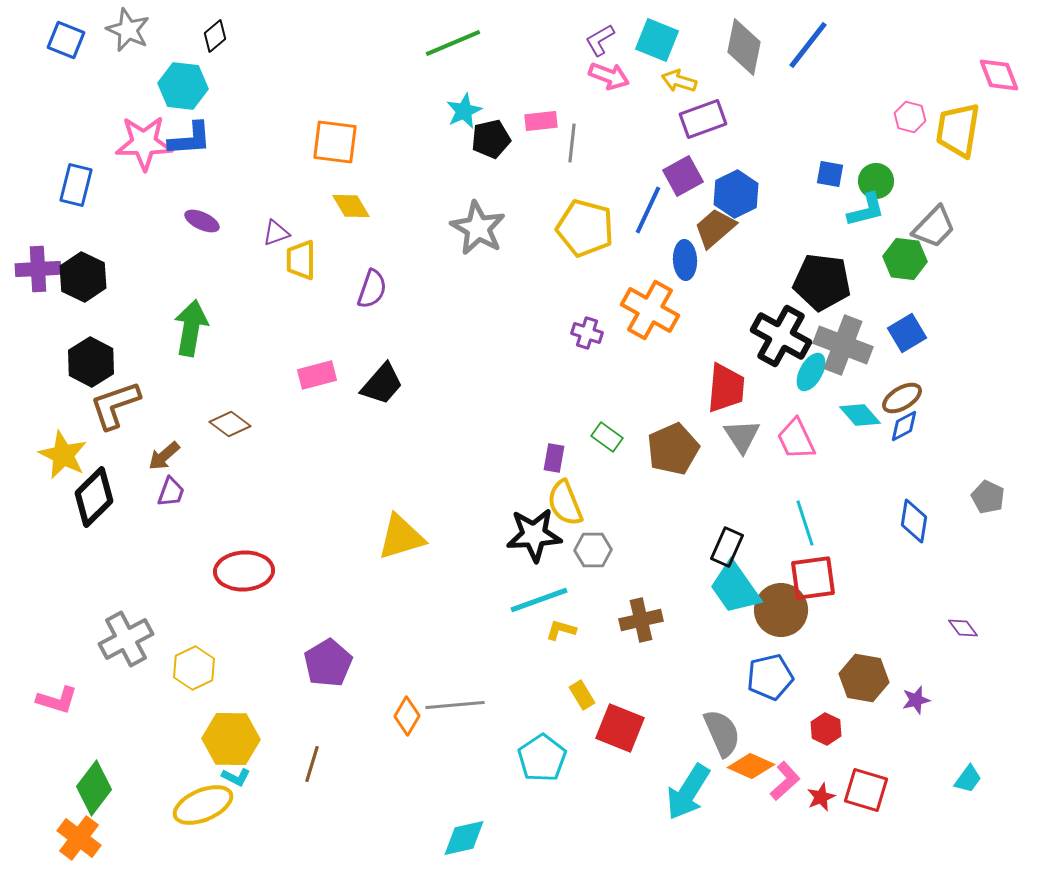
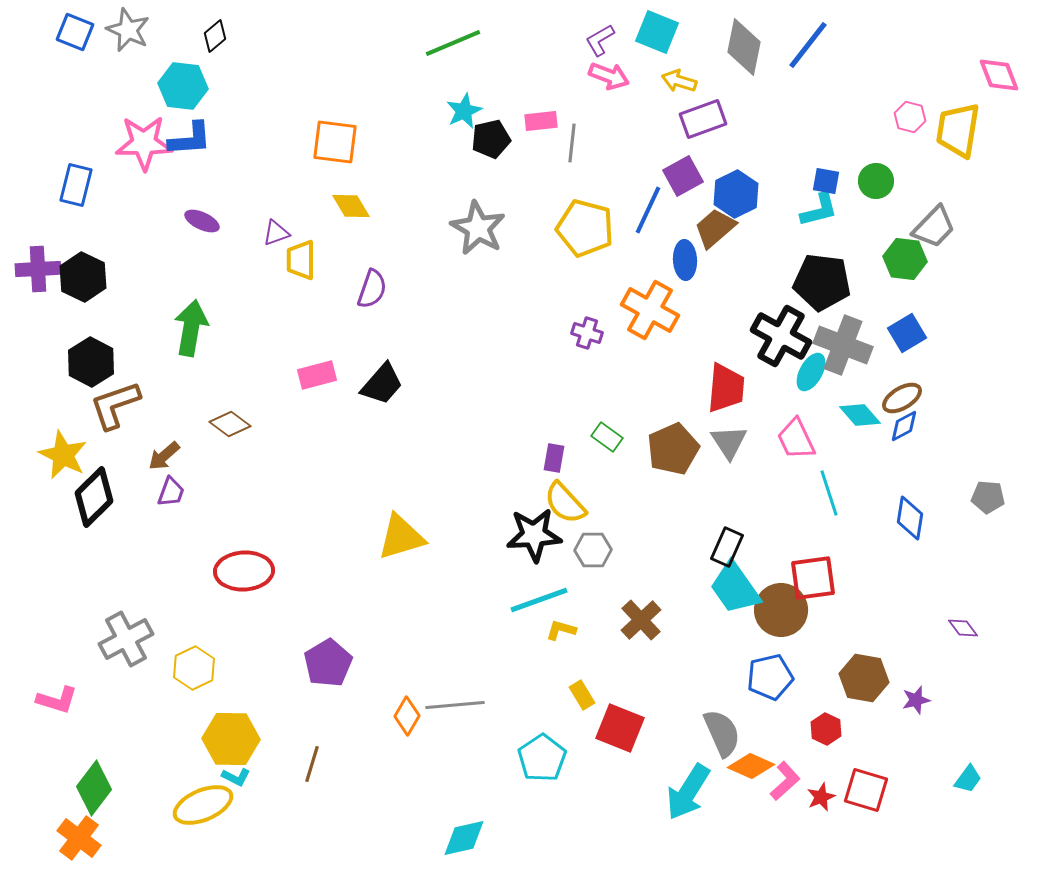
blue square at (66, 40): moved 9 px right, 8 px up
cyan square at (657, 40): moved 8 px up
blue square at (830, 174): moved 4 px left, 7 px down
cyan L-shape at (866, 210): moved 47 px left
gray triangle at (742, 436): moved 13 px left, 6 px down
gray pentagon at (988, 497): rotated 20 degrees counterclockwise
yellow semicircle at (565, 503): rotated 21 degrees counterclockwise
blue diamond at (914, 521): moved 4 px left, 3 px up
cyan line at (805, 523): moved 24 px right, 30 px up
brown cross at (641, 620): rotated 30 degrees counterclockwise
